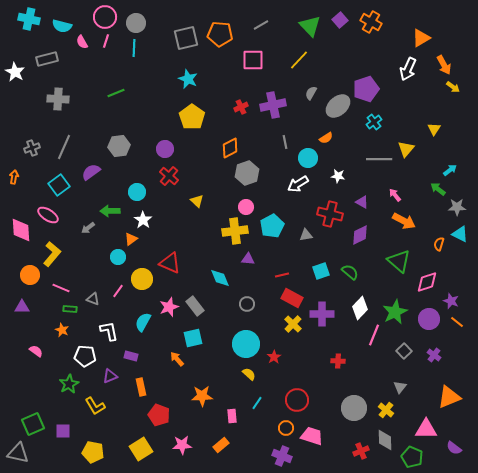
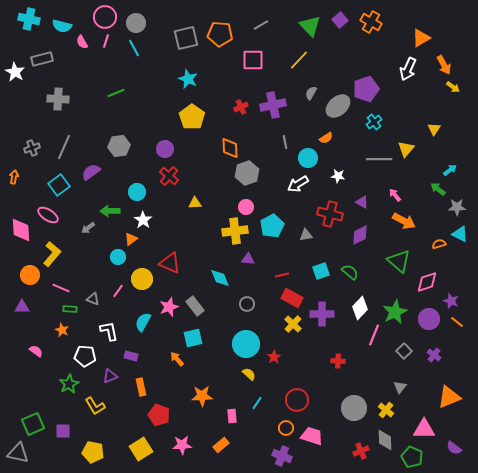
cyan line at (134, 48): rotated 30 degrees counterclockwise
gray rectangle at (47, 59): moved 5 px left
orange diamond at (230, 148): rotated 65 degrees counterclockwise
yellow triangle at (197, 201): moved 2 px left, 2 px down; rotated 48 degrees counterclockwise
orange semicircle at (439, 244): rotated 56 degrees clockwise
pink triangle at (426, 429): moved 2 px left
